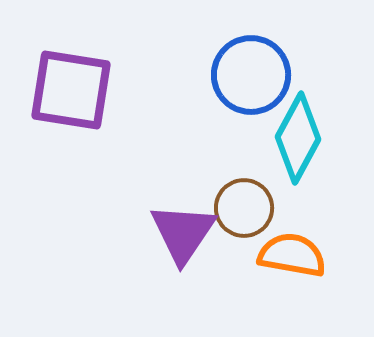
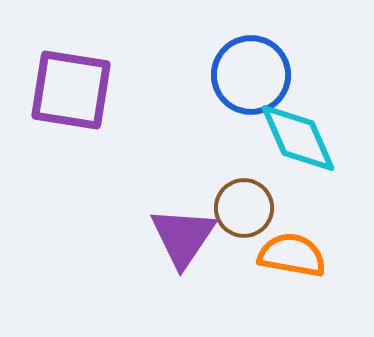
cyan diamond: rotated 52 degrees counterclockwise
purple triangle: moved 4 px down
